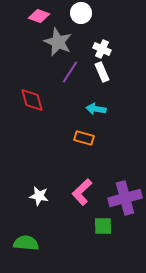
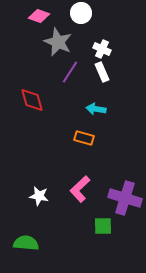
pink L-shape: moved 2 px left, 3 px up
purple cross: rotated 32 degrees clockwise
